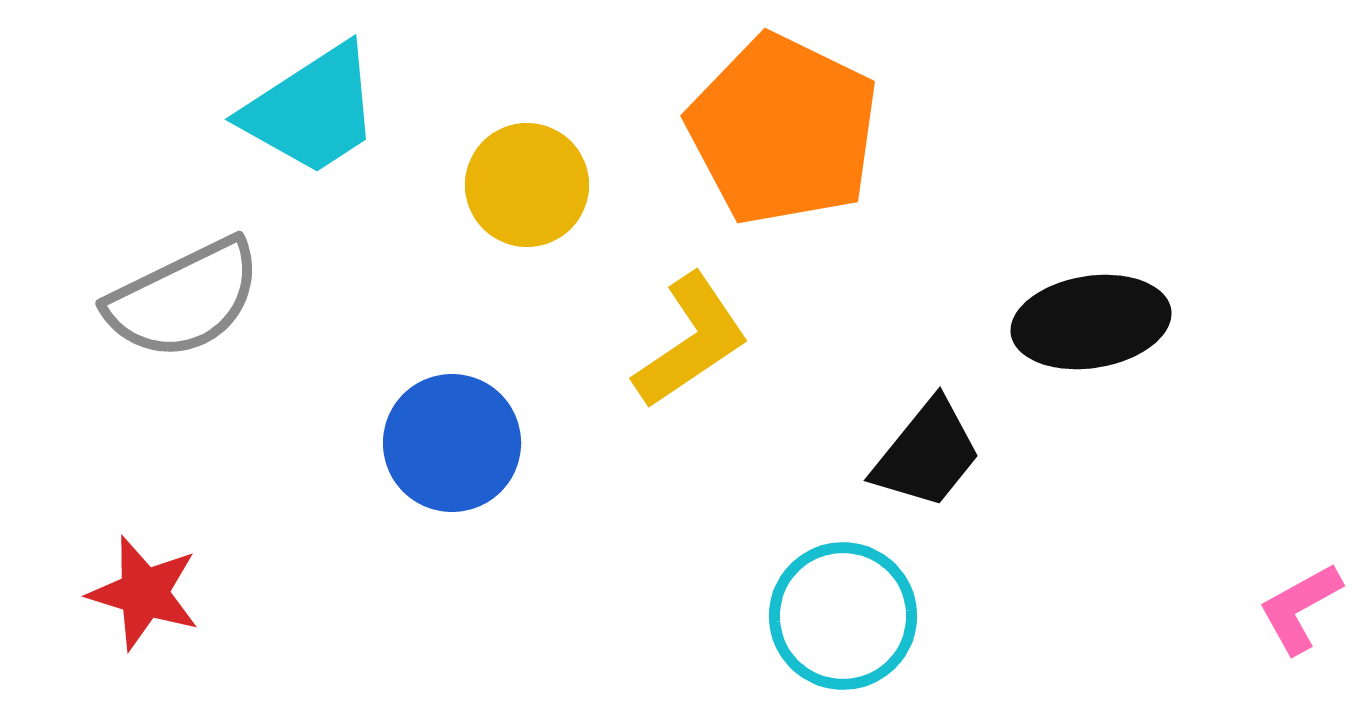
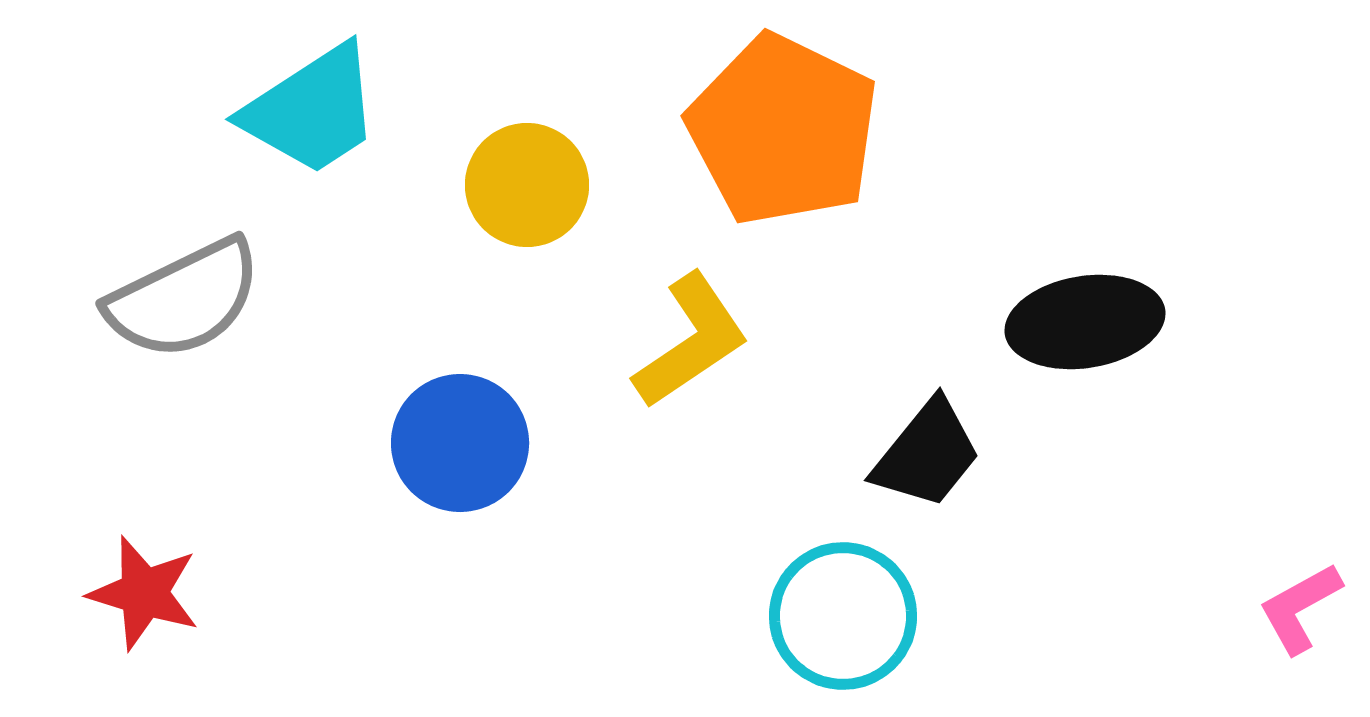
black ellipse: moved 6 px left
blue circle: moved 8 px right
